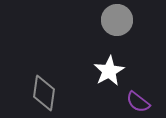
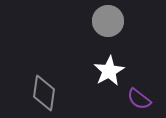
gray circle: moved 9 px left, 1 px down
purple semicircle: moved 1 px right, 3 px up
